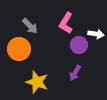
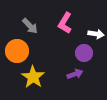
pink L-shape: moved 1 px left
purple circle: moved 5 px right, 8 px down
orange circle: moved 2 px left, 2 px down
purple arrow: moved 1 px down; rotated 140 degrees counterclockwise
yellow star: moved 4 px left, 5 px up; rotated 15 degrees clockwise
